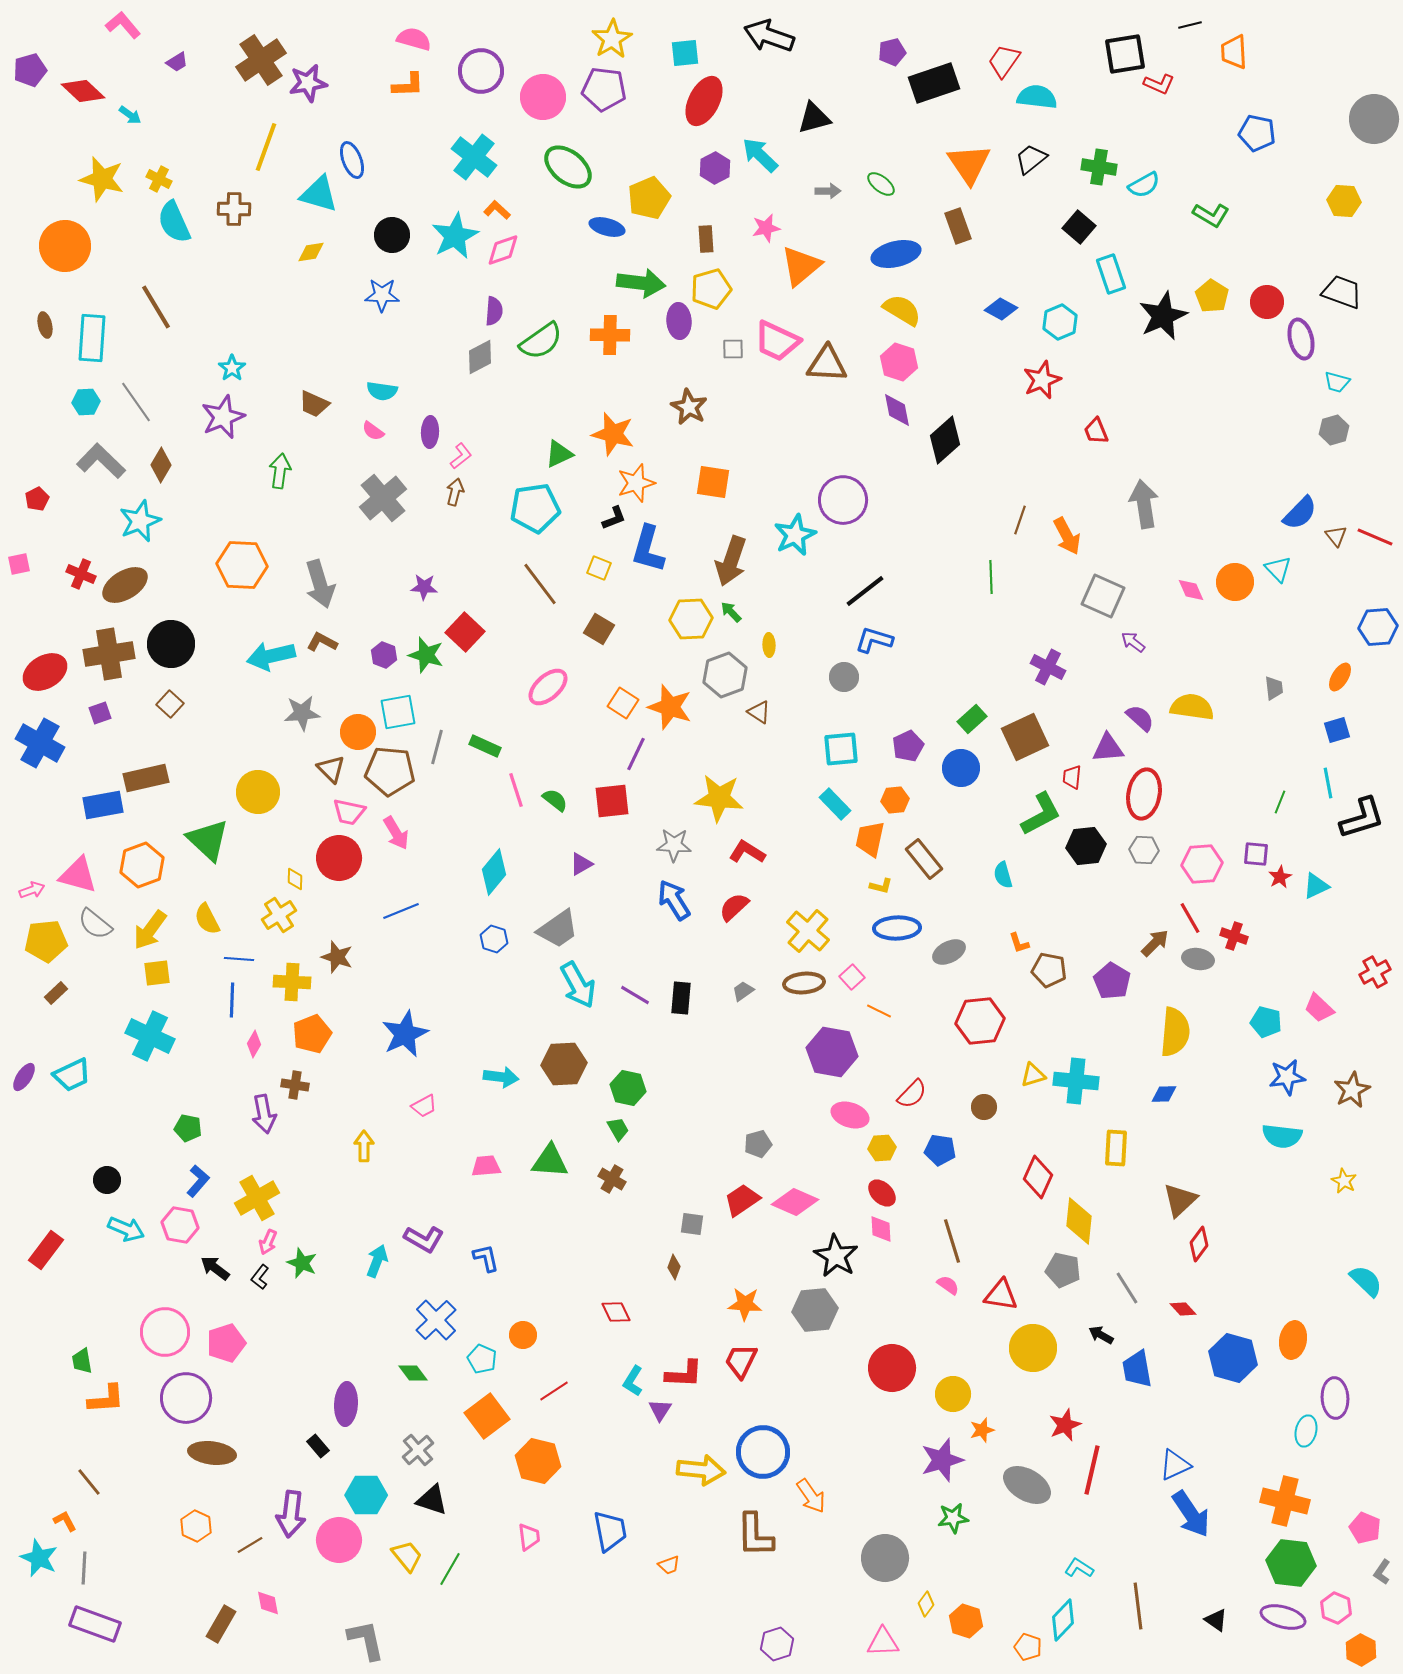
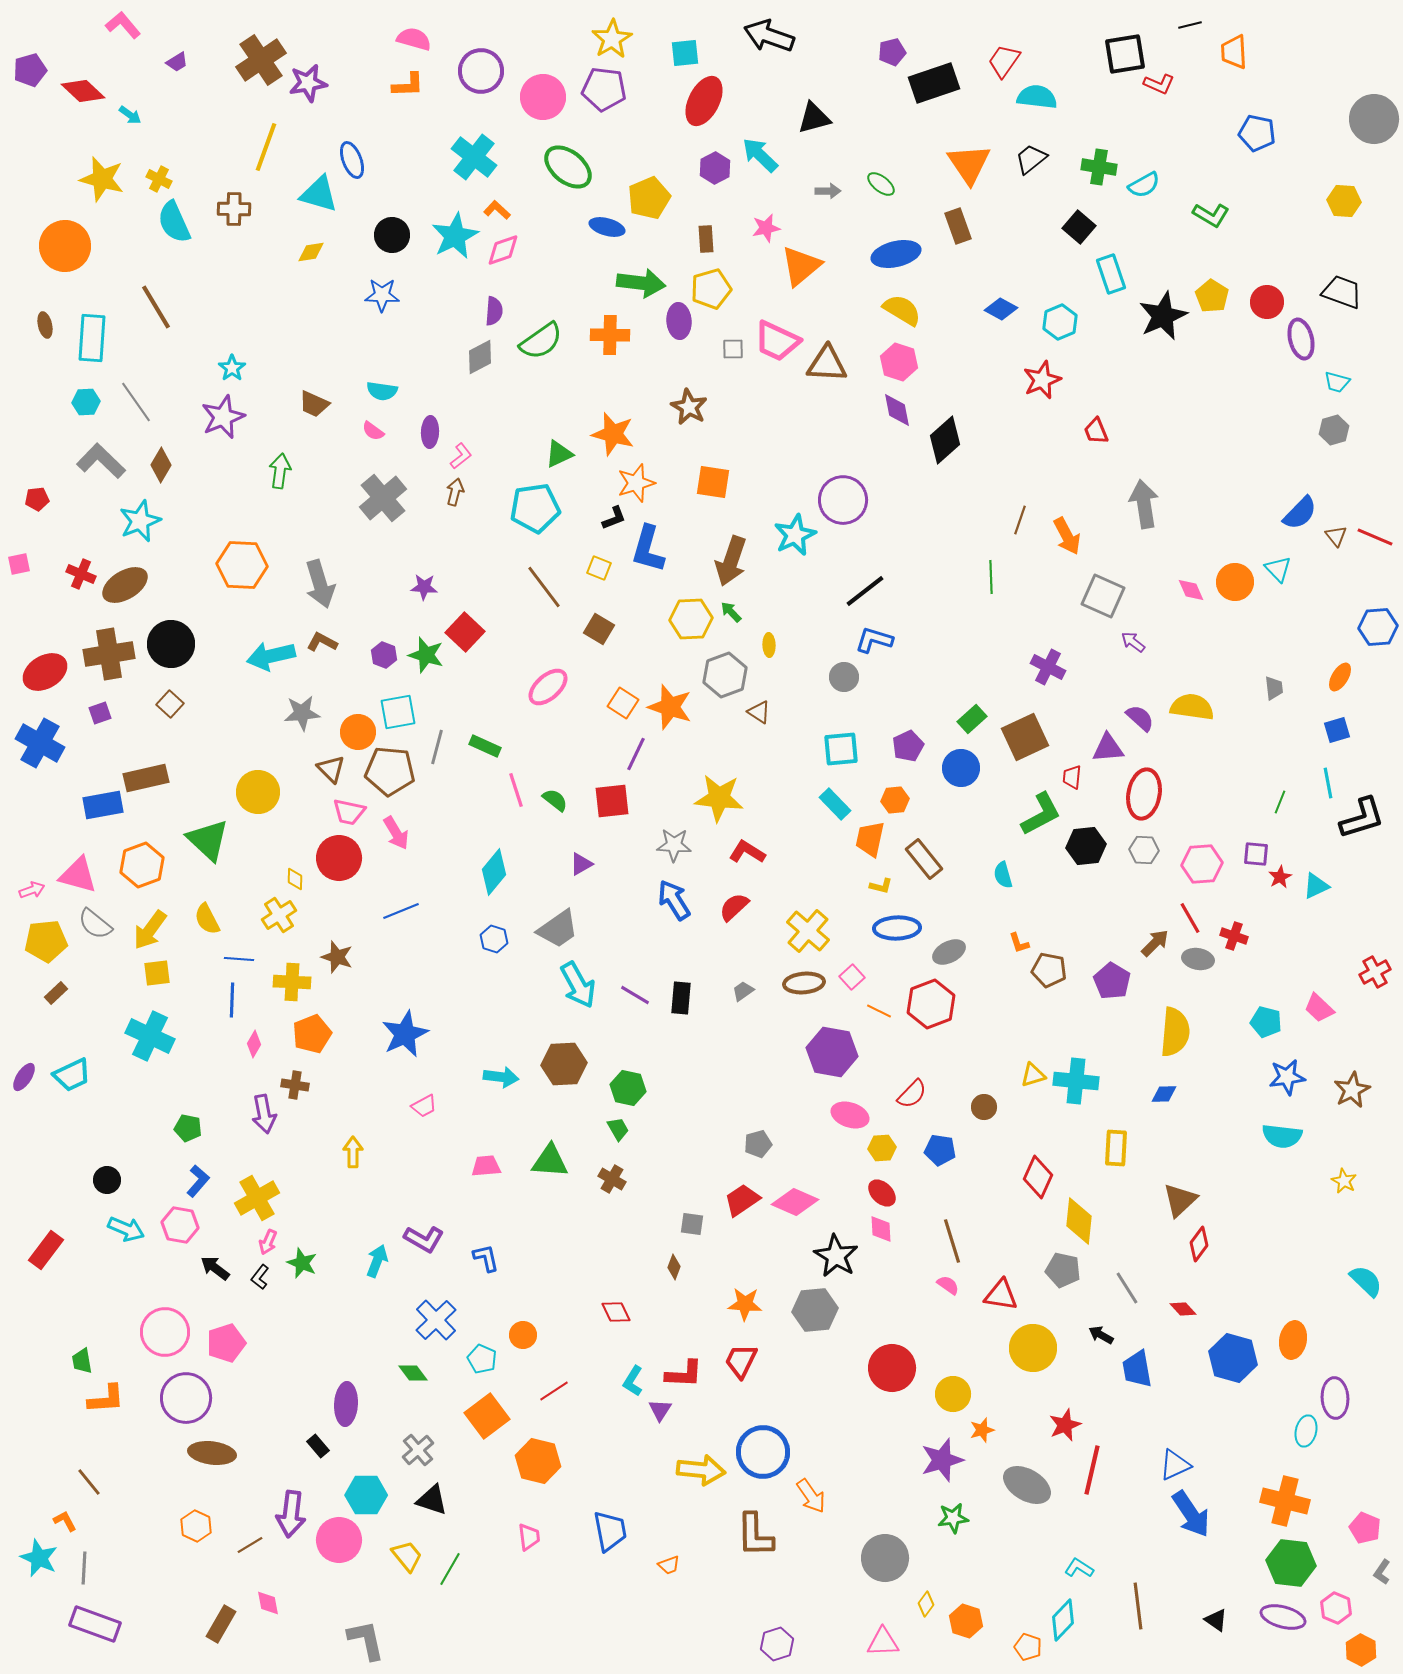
red pentagon at (37, 499): rotated 20 degrees clockwise
brown line at (540, 584): moved 4 px right, 3 px down
red hexagon at (980, 1021): moved 49 px left, 17 px up; rotated 15 degrees counterclockwise
yellow arrow at (364, 1146): moved 11 px left, 6 px down
